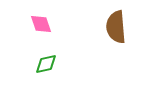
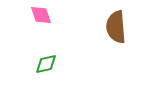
pink diamond: moved 9 px up
